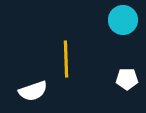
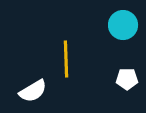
cyan circle: moved 5 px down
white semicircle: rotated 12 degrees counterclockwise
